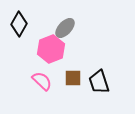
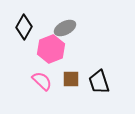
black diamond: moved 5 px right, 3 px down
gray ellipse: rotated 20 degrees clockwise
brown square: moved 2 px left, 1 px down
